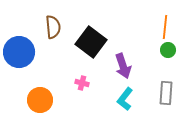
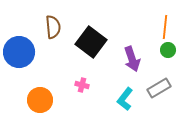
purple arrow: moved 9 px right, 7 px up
pink cross: moved 2 px down
gray rectangle: moved 7 px left, 5 px up; rotated 55 degrees clockwise
